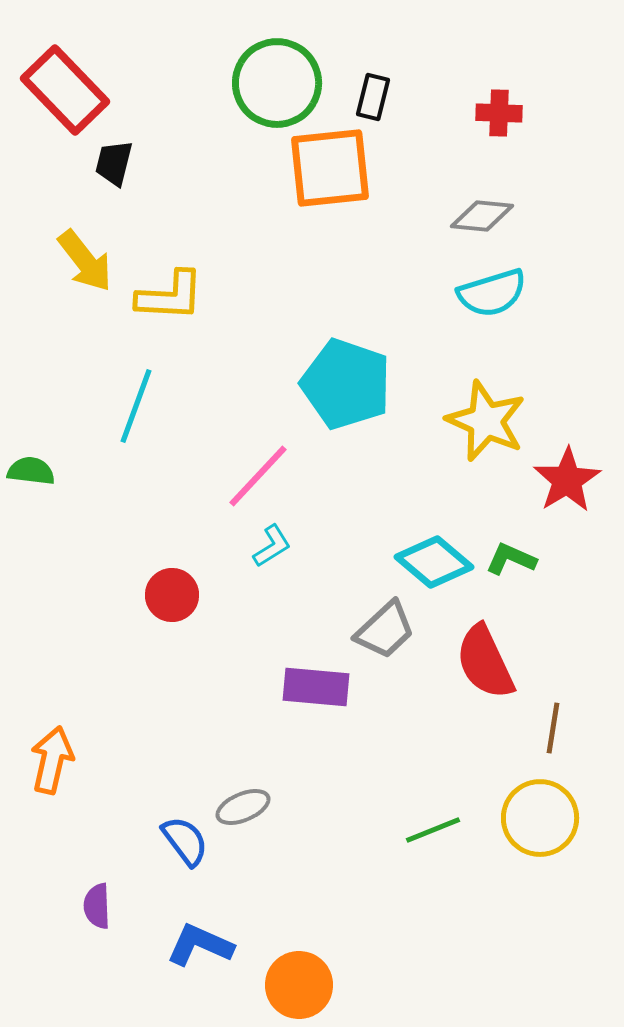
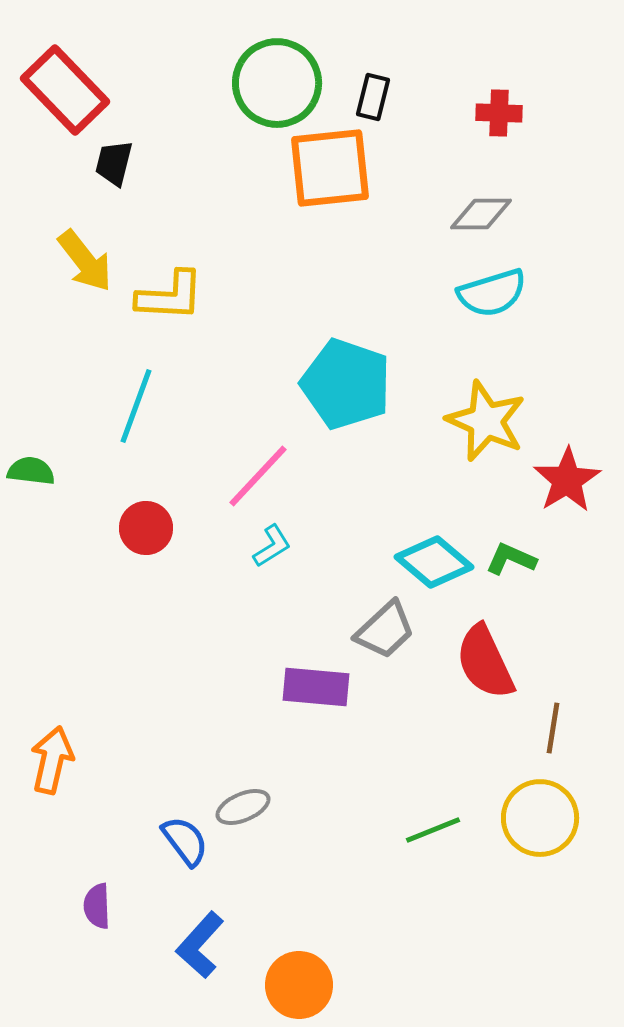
gray diamond: moved 1 px left, 2 px up; rotated 6 degrees counterclockwise
red circle: moved 26 px left, 67 px up
blue L-shape: rotated 72 degrees counterclockwise
